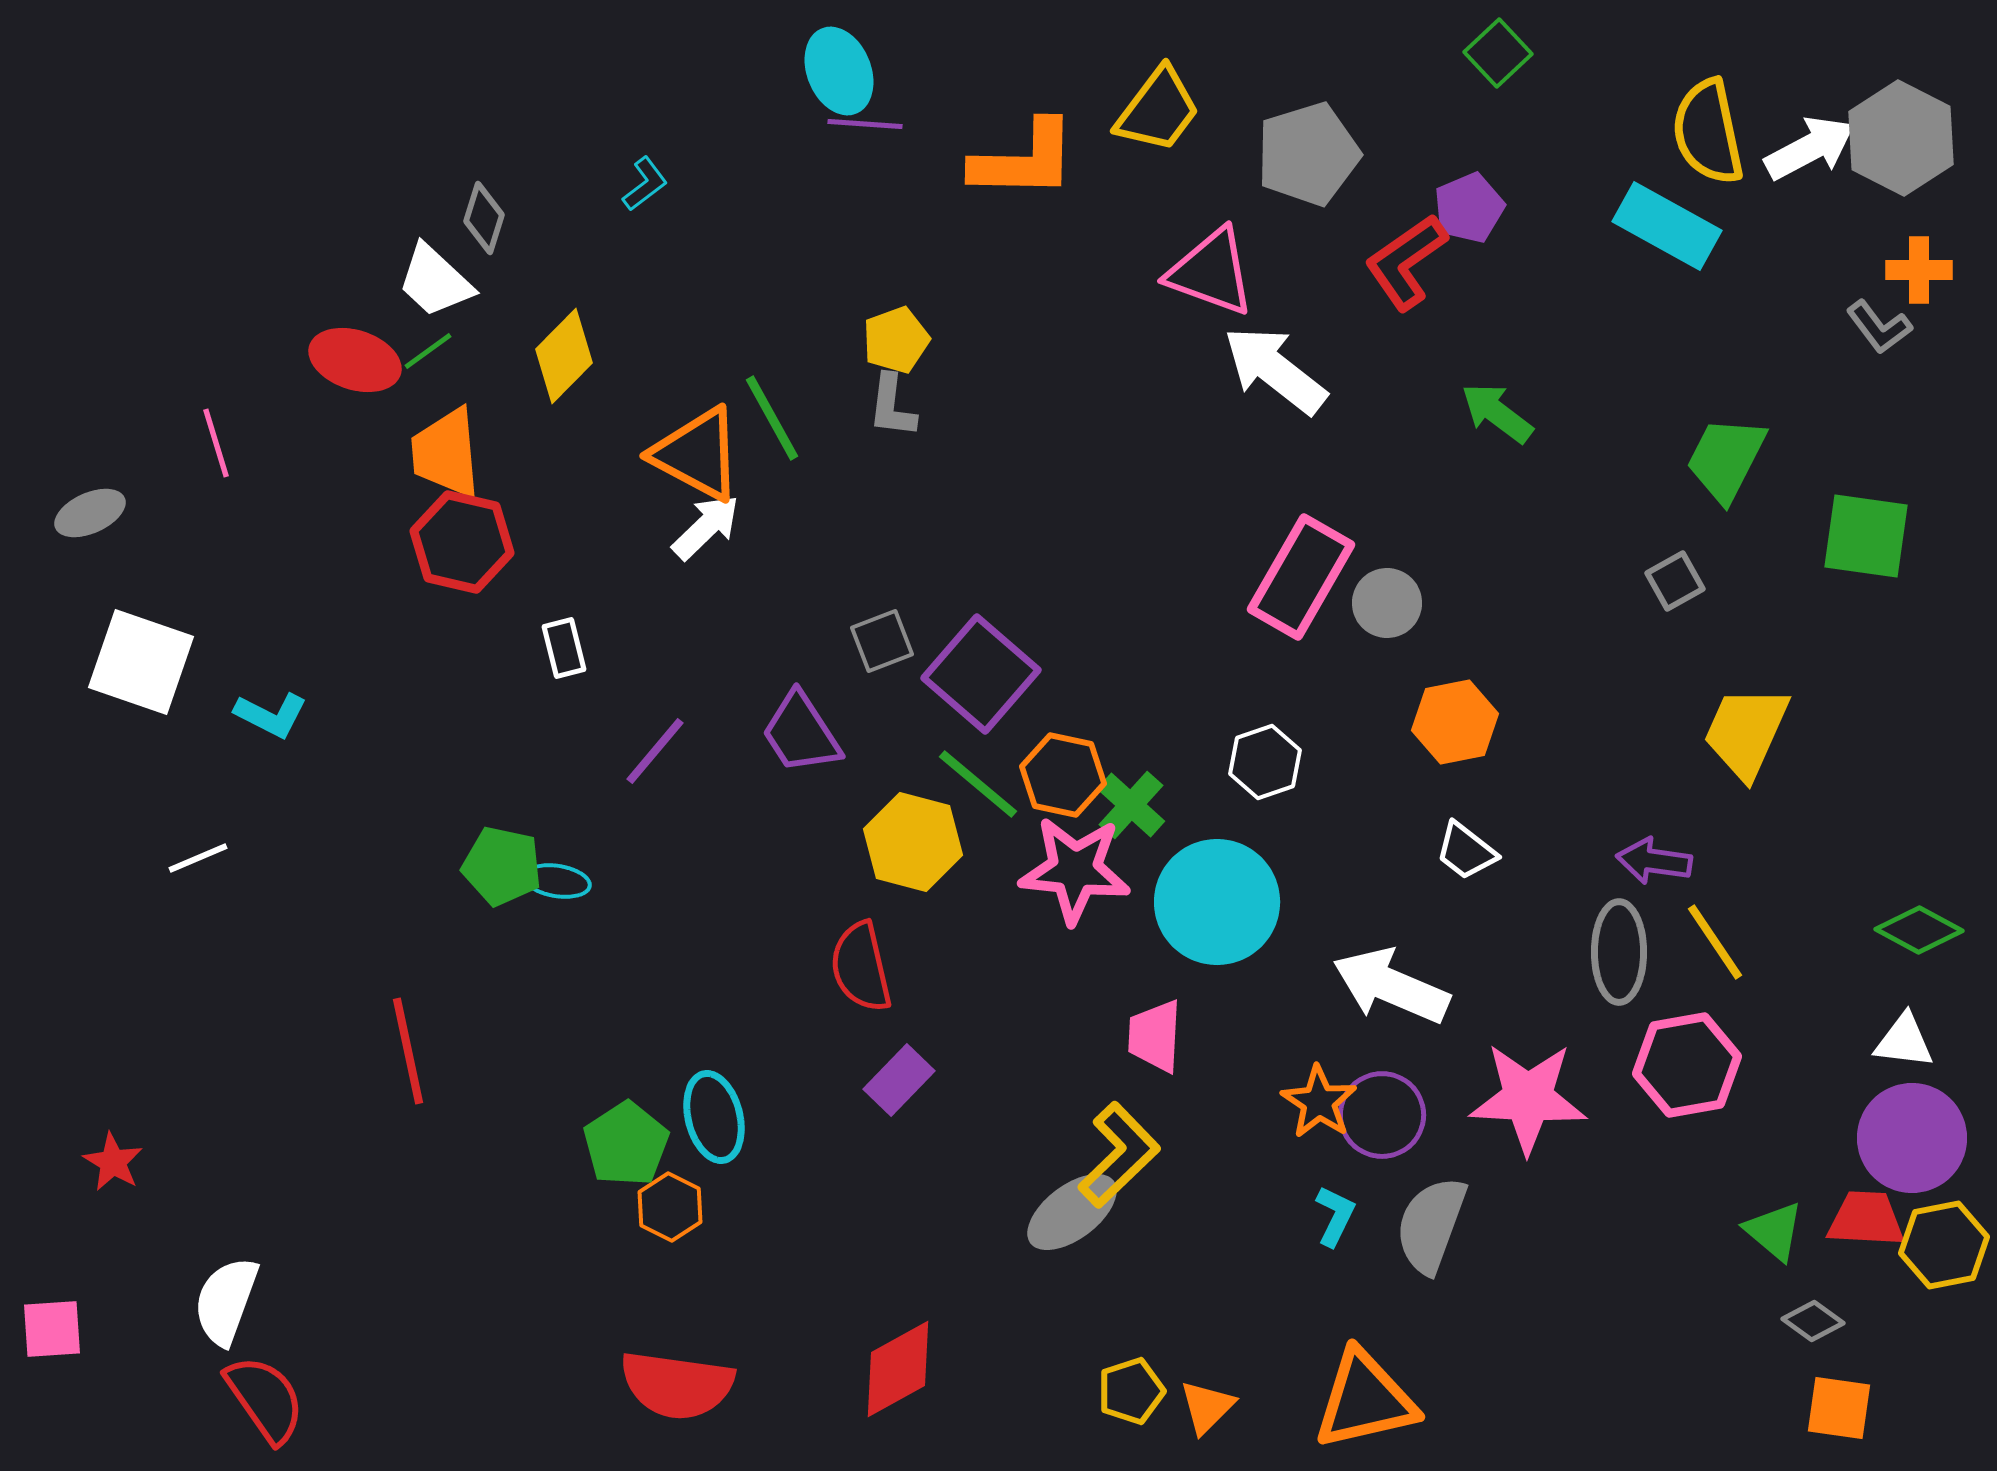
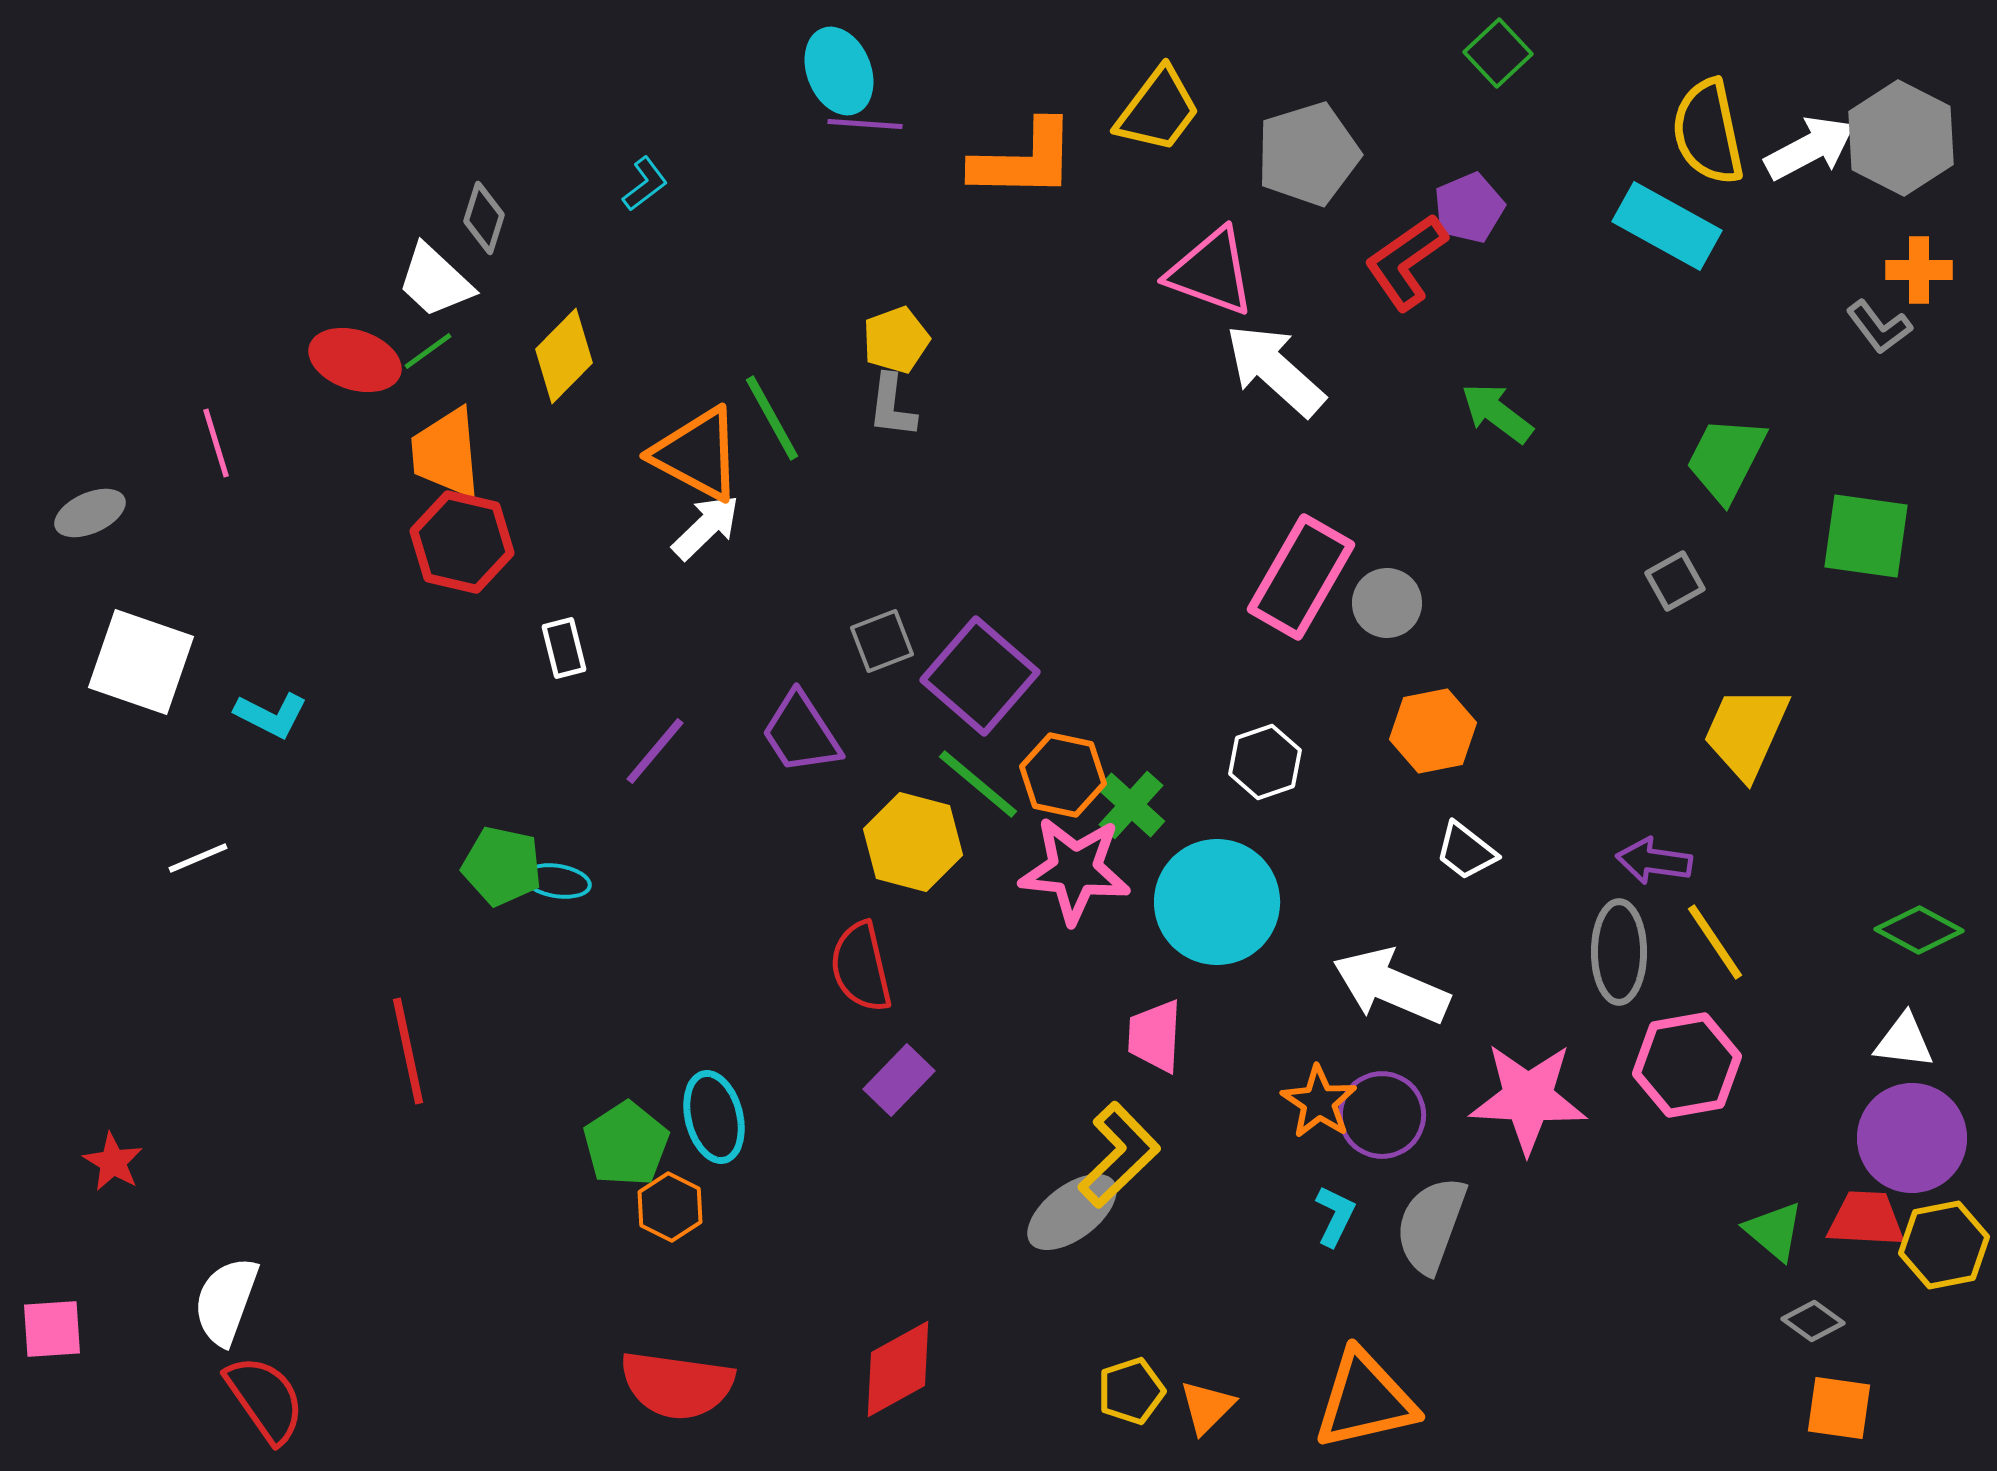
white arrow at (1275, 370): rotated 4 degrees clockwise
purple square at (981, 674): moved 1 px left, 2 px down
orange hexagon at (1455, 722): moved 22 px left, 9 px down
